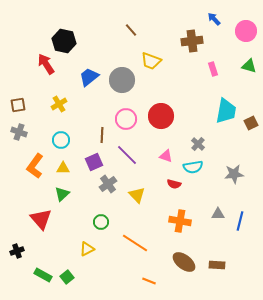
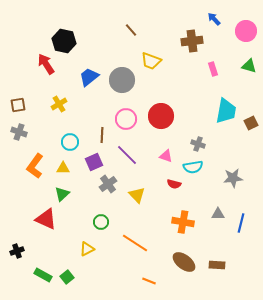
cyan circle at (61, 140): moved 9 px right, 2 px down
gray cross at (198, 144): rotated 24 degrees counterclockwise
gray star at (234, 174): moved 1 px left, 4 px down
red triangle at (41, 219): moved 5 px right; rotated 25 degrees counterclockwise
orange cross at (180, 221): moved 3 px right, 1 px down
blue line at (240, 221): moved 1 px right, 2 px down
